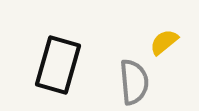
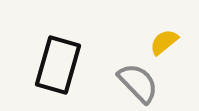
gray semicircle: moved 4 px right, 1 px down; rotated 39 degrees counterclockwise
